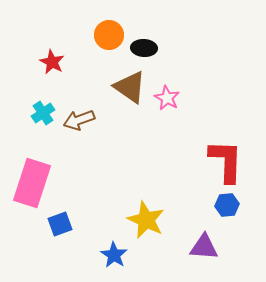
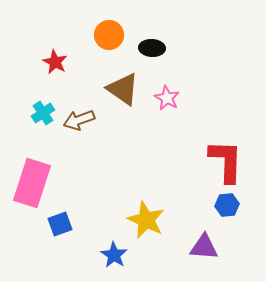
black ellipse: moved 8 px right
red star: moved 3 px right
brown triangle: moved 7 px left, 2 px down
